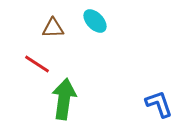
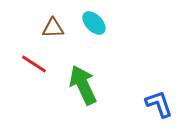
cyan ellipse: moved 1 px left, 2 px down
red line: moved 3 px left
green arrow: moved 19 px right, 14 px up; rotated 33 degrees counterclockwise
